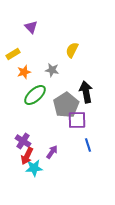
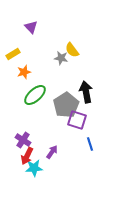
yellow semicircle: rotated 63 degrees counterclockwise
gray star: moved 9 px right, 12 px up
purple square: rotated 18 degrees clockwise
purple cross: moved 1 px up
blue line: moved 2 px right, 1 px up
